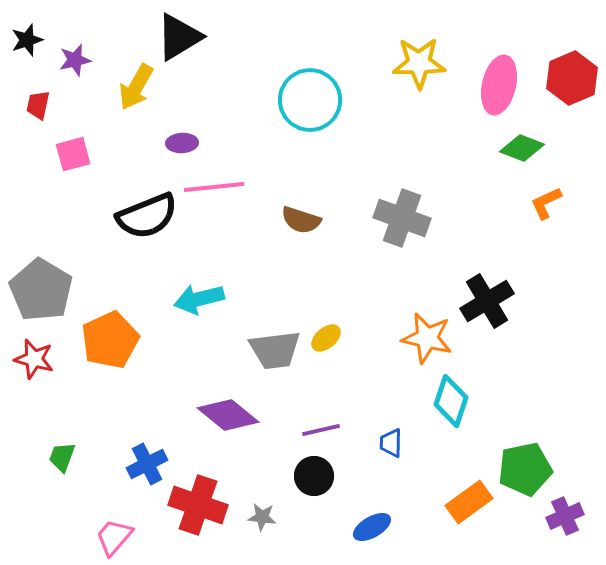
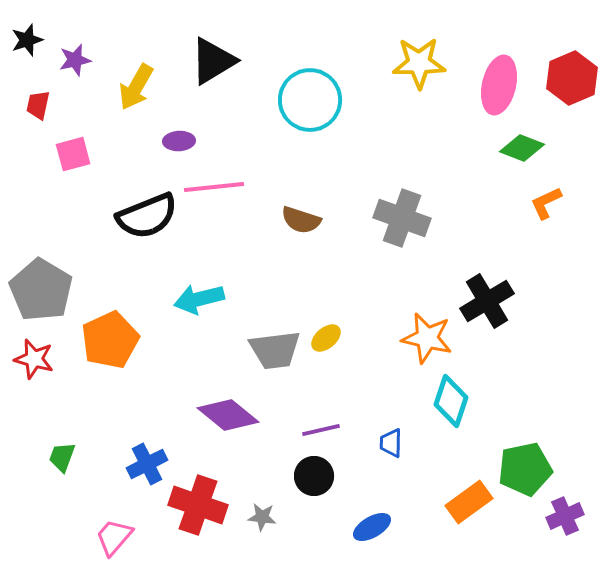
black triangle: moved 34 px right, 24 px down
purple ellipse: moved 3 px left, 2 px up
